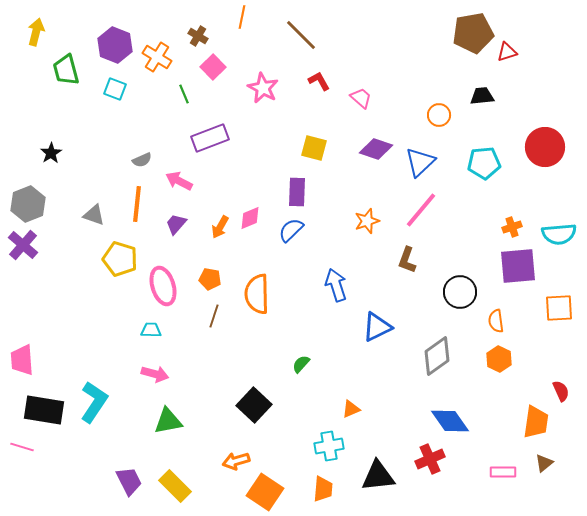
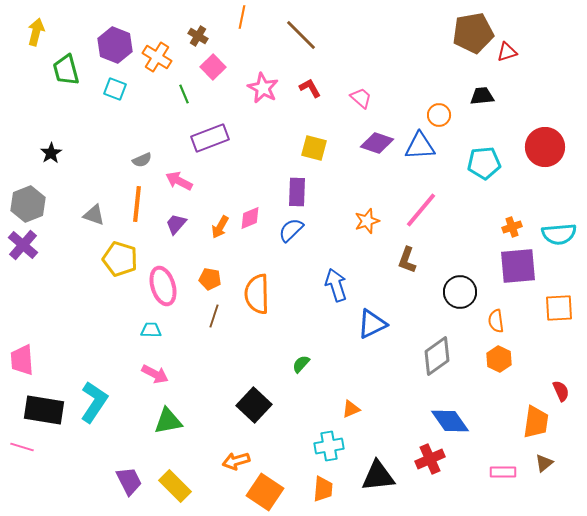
red L-shape at (319, 81): moved 9 px left, 7 px down
purple diamond at (376, 149): moved 1 px right, 6 px up
blue triangle at (420, 162): moved 16 px up; rotated 40 degrees clockwise
blue triangle at (377, 327): moved 5 px left, 3 px up
pink arrow at (155, 374): rotated 12 degrees clockwise
